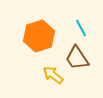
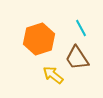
orange hexagon: moved 3 px down
